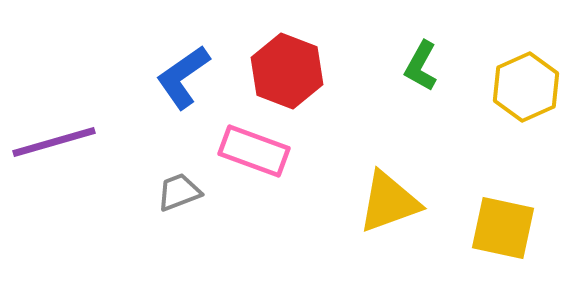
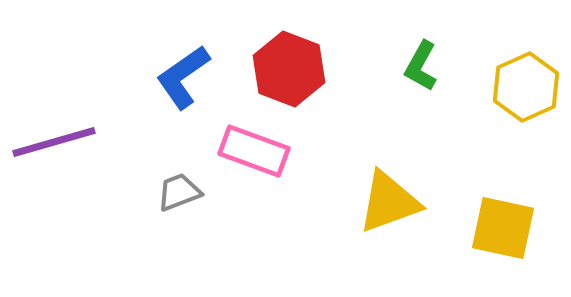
red hexagon: moved 2 px right, 2 px up
